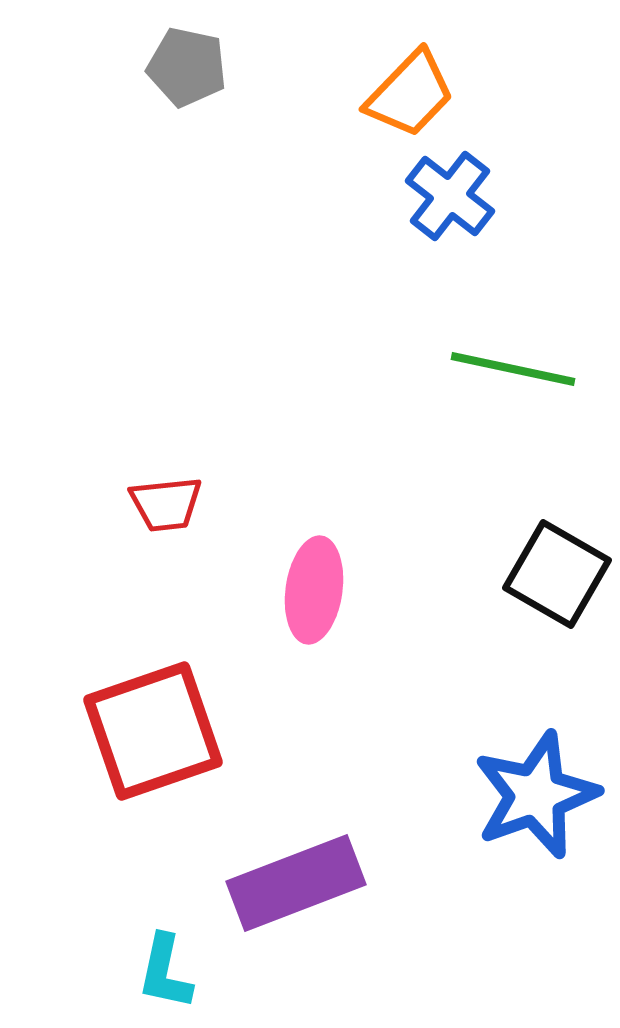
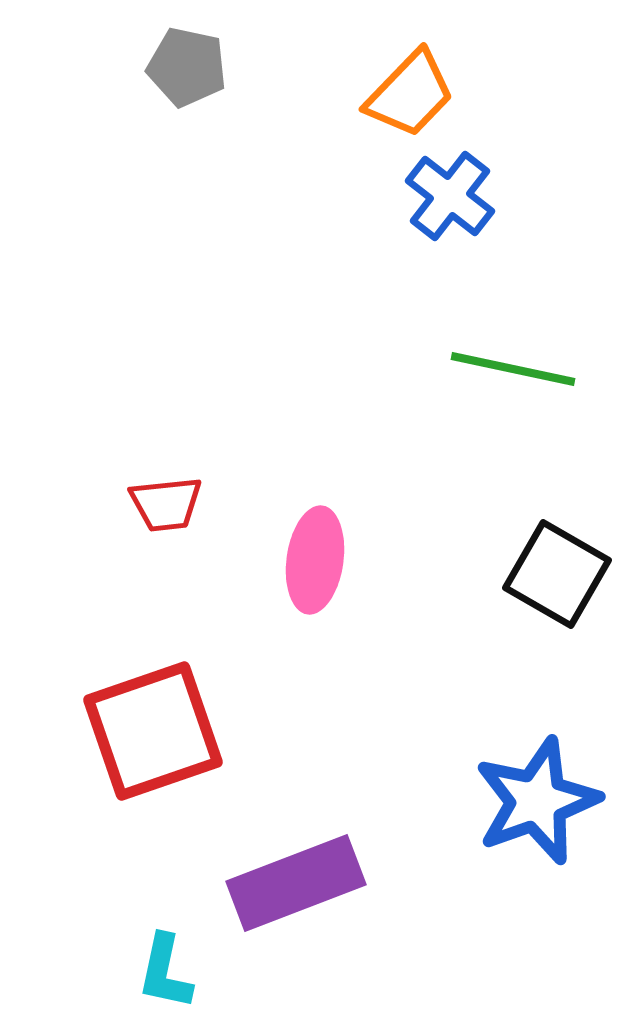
pink ellipse: moved 1 px right, 30 px up
blue star: moved 1 px right, 6 px down
